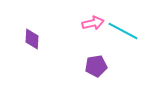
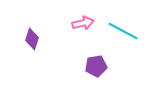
pink arrow: moved 10 px left
purple diamond: rotated 15 degrees clockwise
